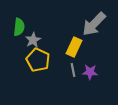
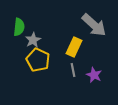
gray arrow: moved 1 px down; rotated 92 degrees counterclockwise
purple star: moved 4 px right, 3 px down; rotated 21 degrees clockwise
